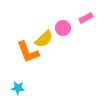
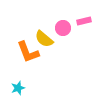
pink rectangle: moved 2 px left, 3 px down; rotated 16 degrees clockwise
yellow semicircle: rotated 84 degrees clockwise
cyan star: rotated 24 degrees counterclockwise
